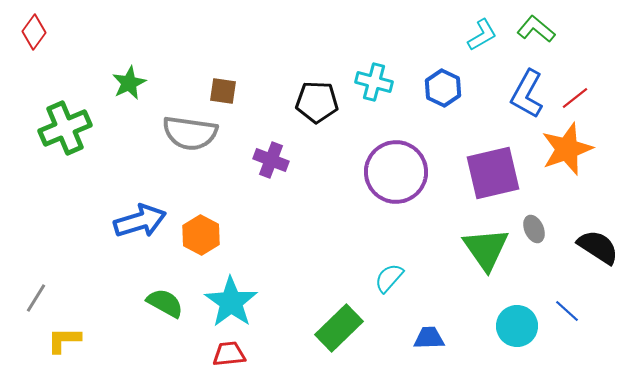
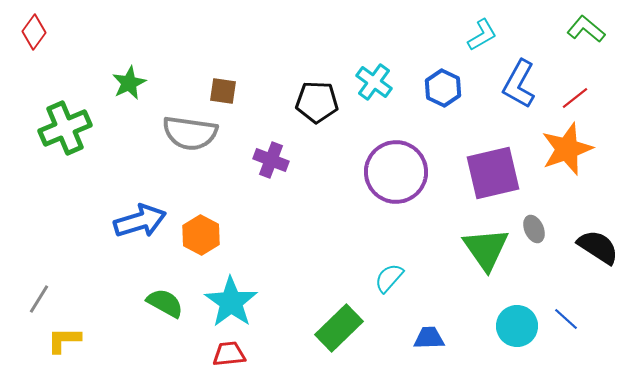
green L-shape: moved 50 px right
cyan cross: rotated 21 degrees clockwise
blue L-shape: moved 8 px left, 10 px up
gray line: moved 3 px right, 1 px down
blue line: moved 1 px left, 8 px down
